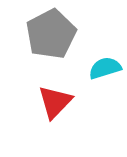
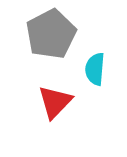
cyan semicircle: moved 10 px left, 1 px down; rotated 68 degrees counterclockwise
